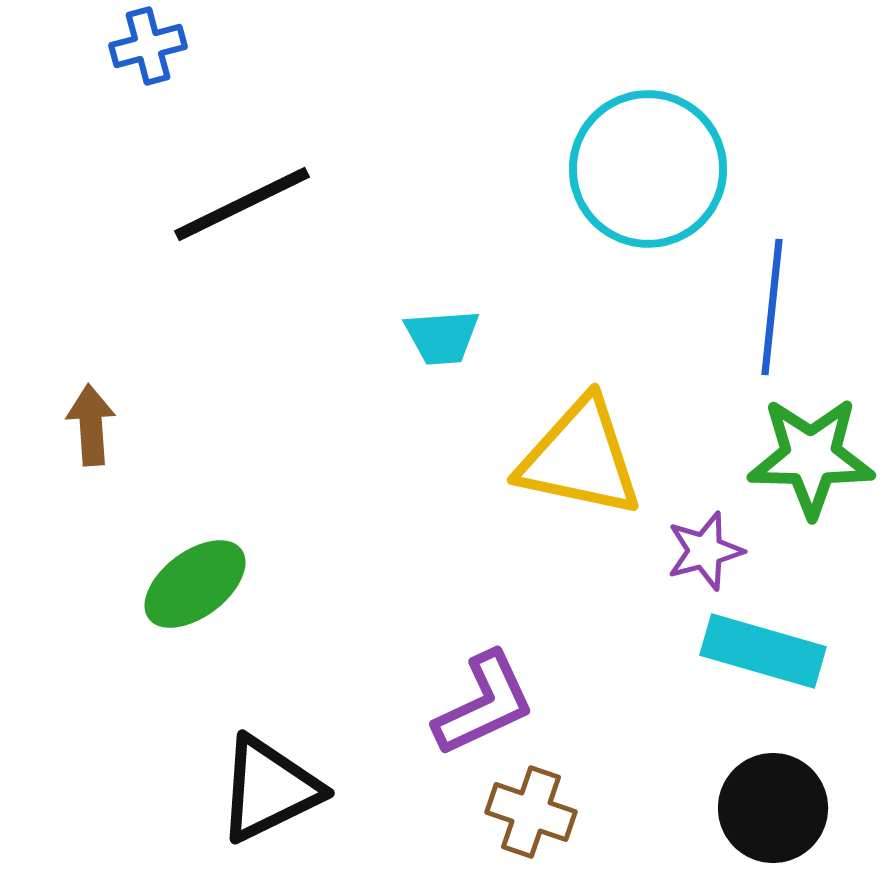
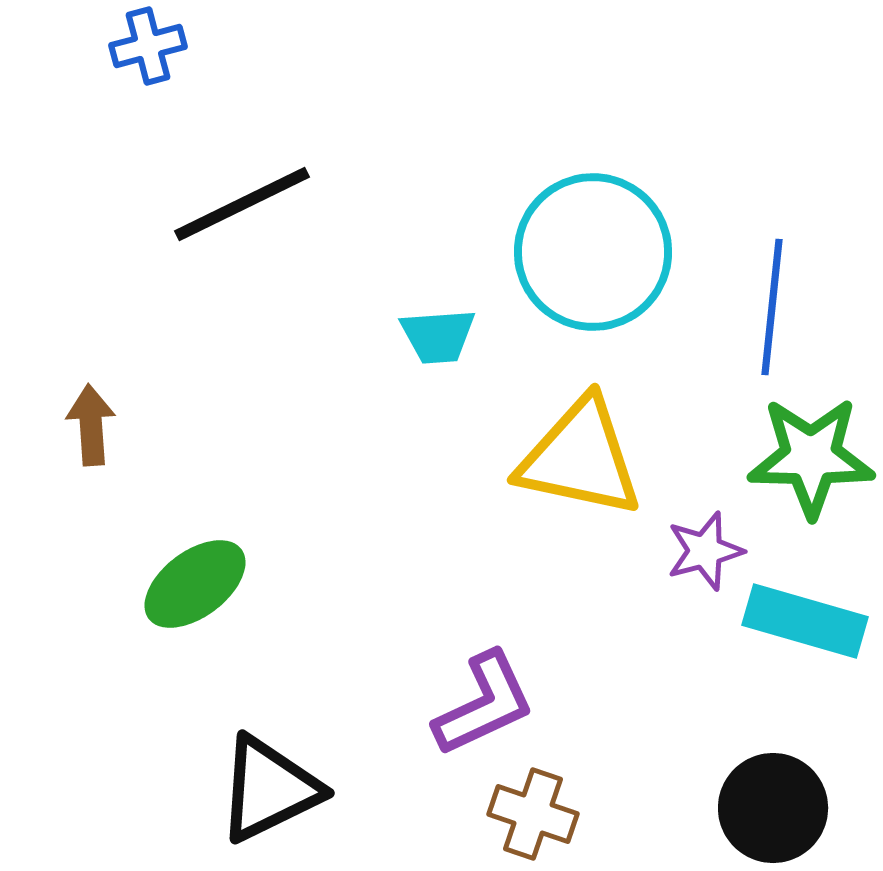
cyan circle: moved 55 px left, 83 px down
cyan trapezoid: moved 4 px left, 1 px up
cyan rectangle: moved 42 px right, 30 px up
brown cross: moved 2 px right, 2 px down
